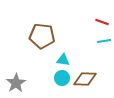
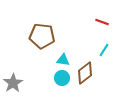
cyan line: moved 9 px down; rotated 48 degrees counterclockwise
brown diamond: moved 6 px up; rotated 40 degrees counterclockwise
gray star: moved 3 px left
